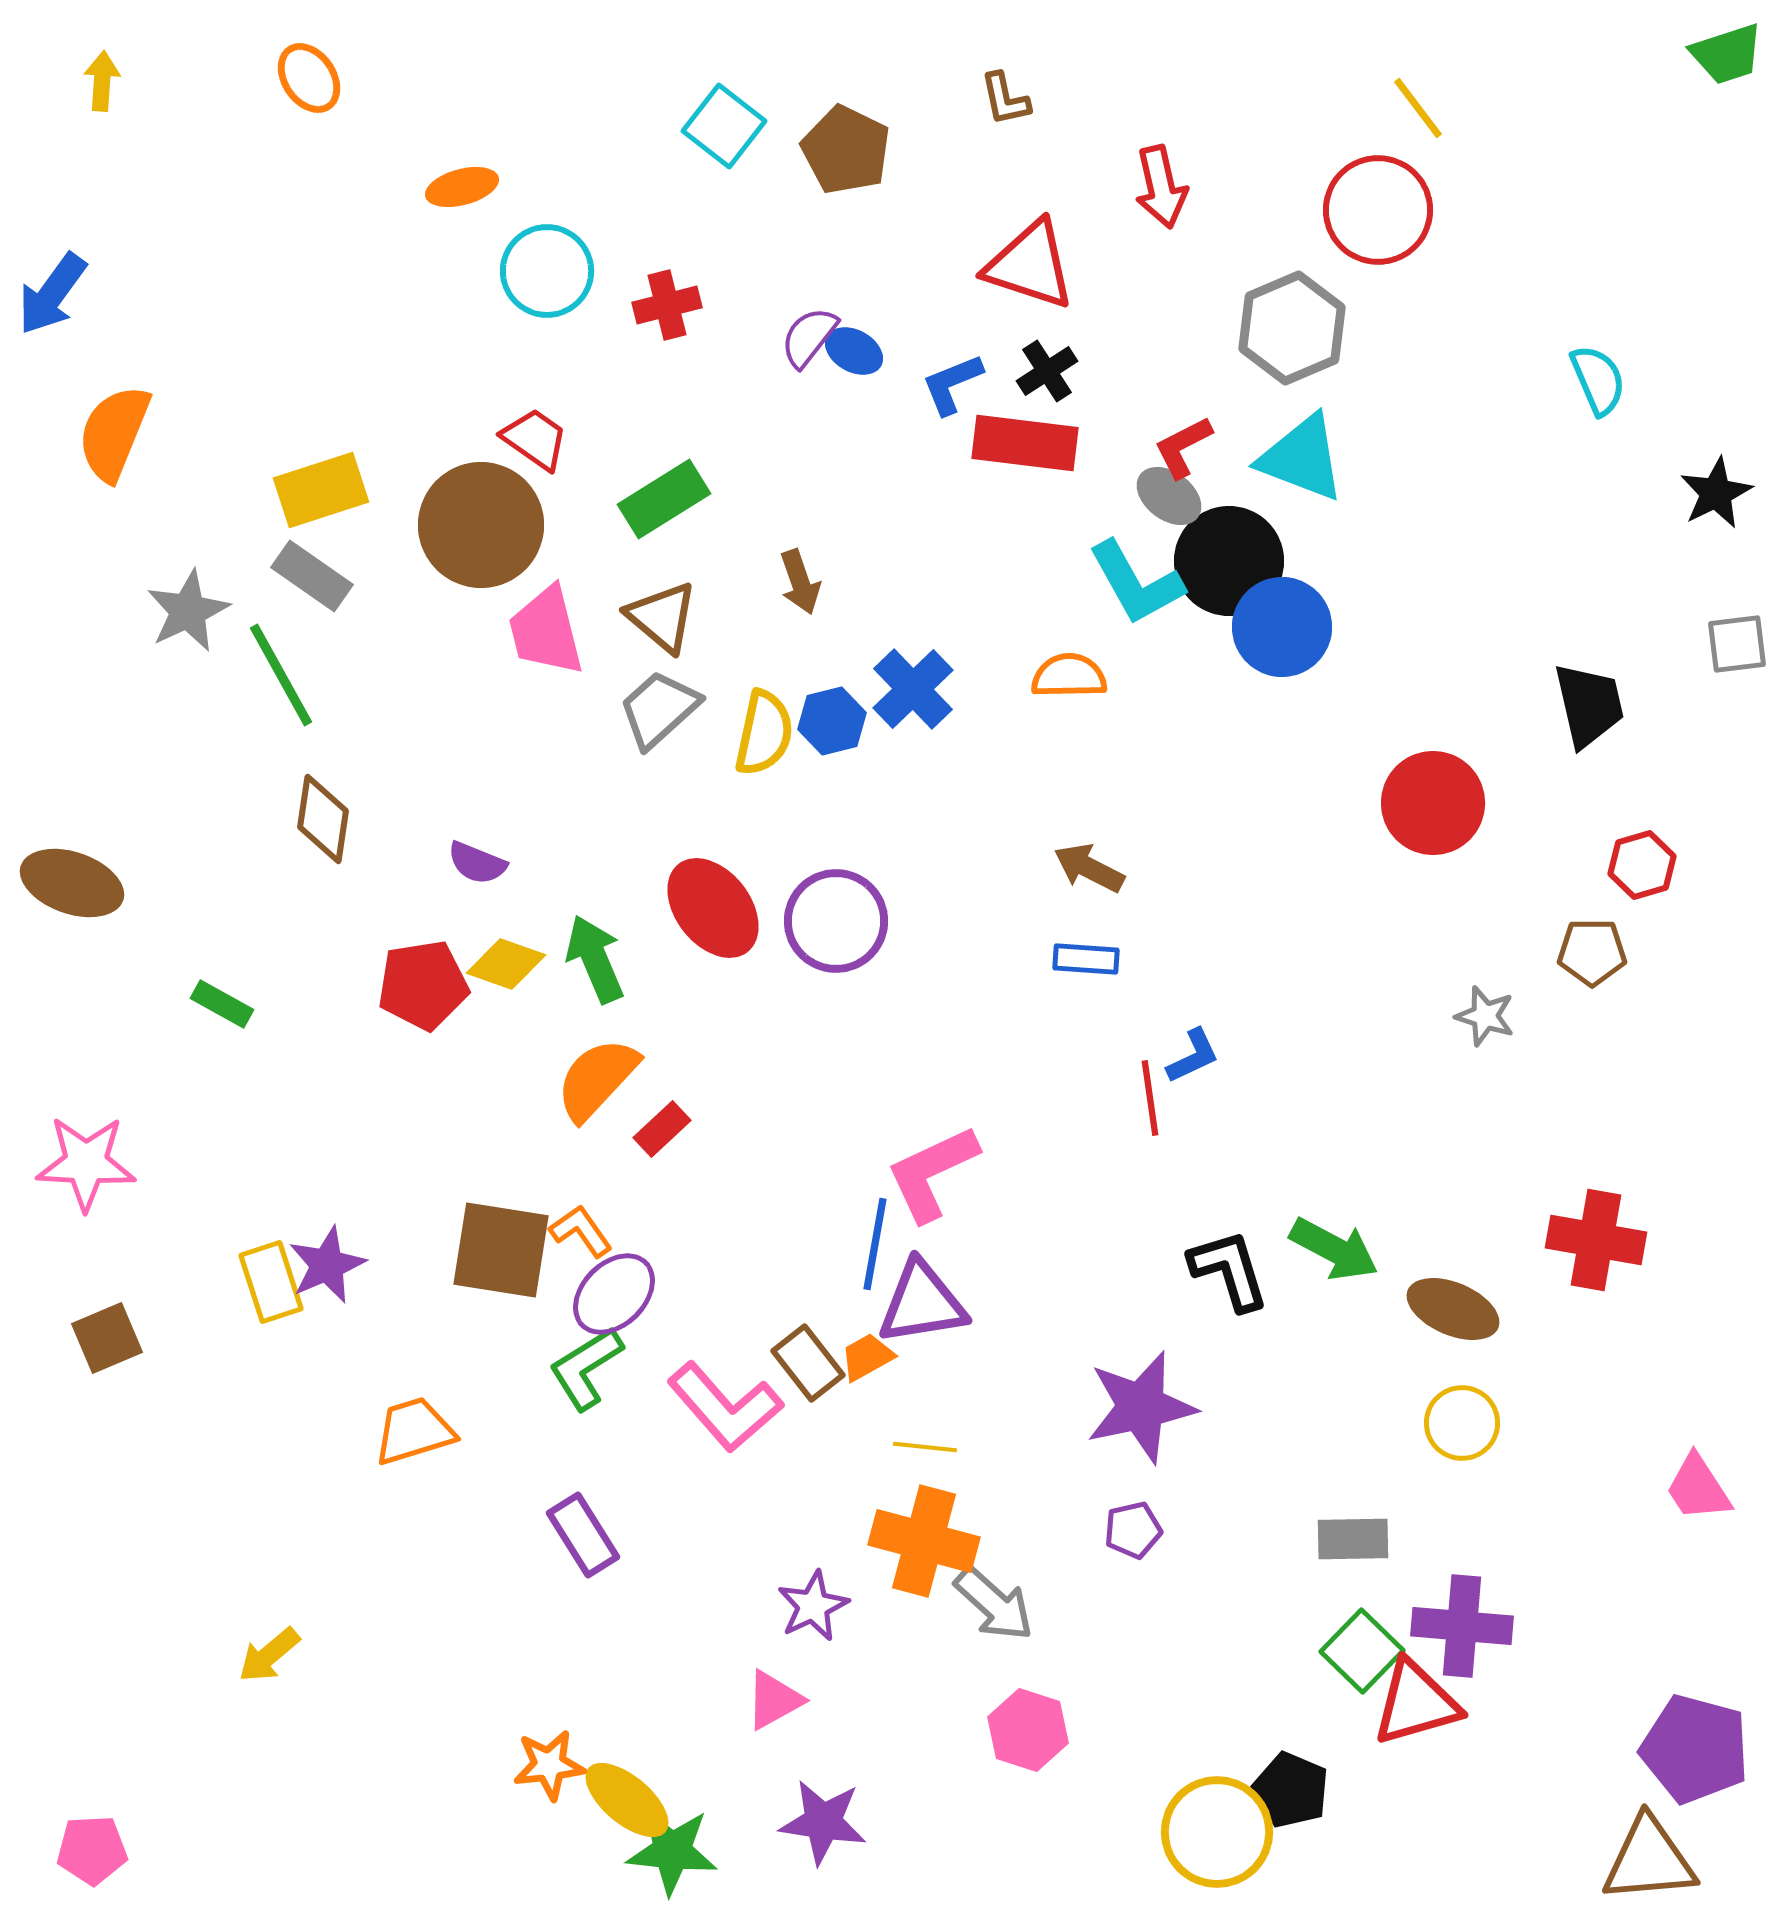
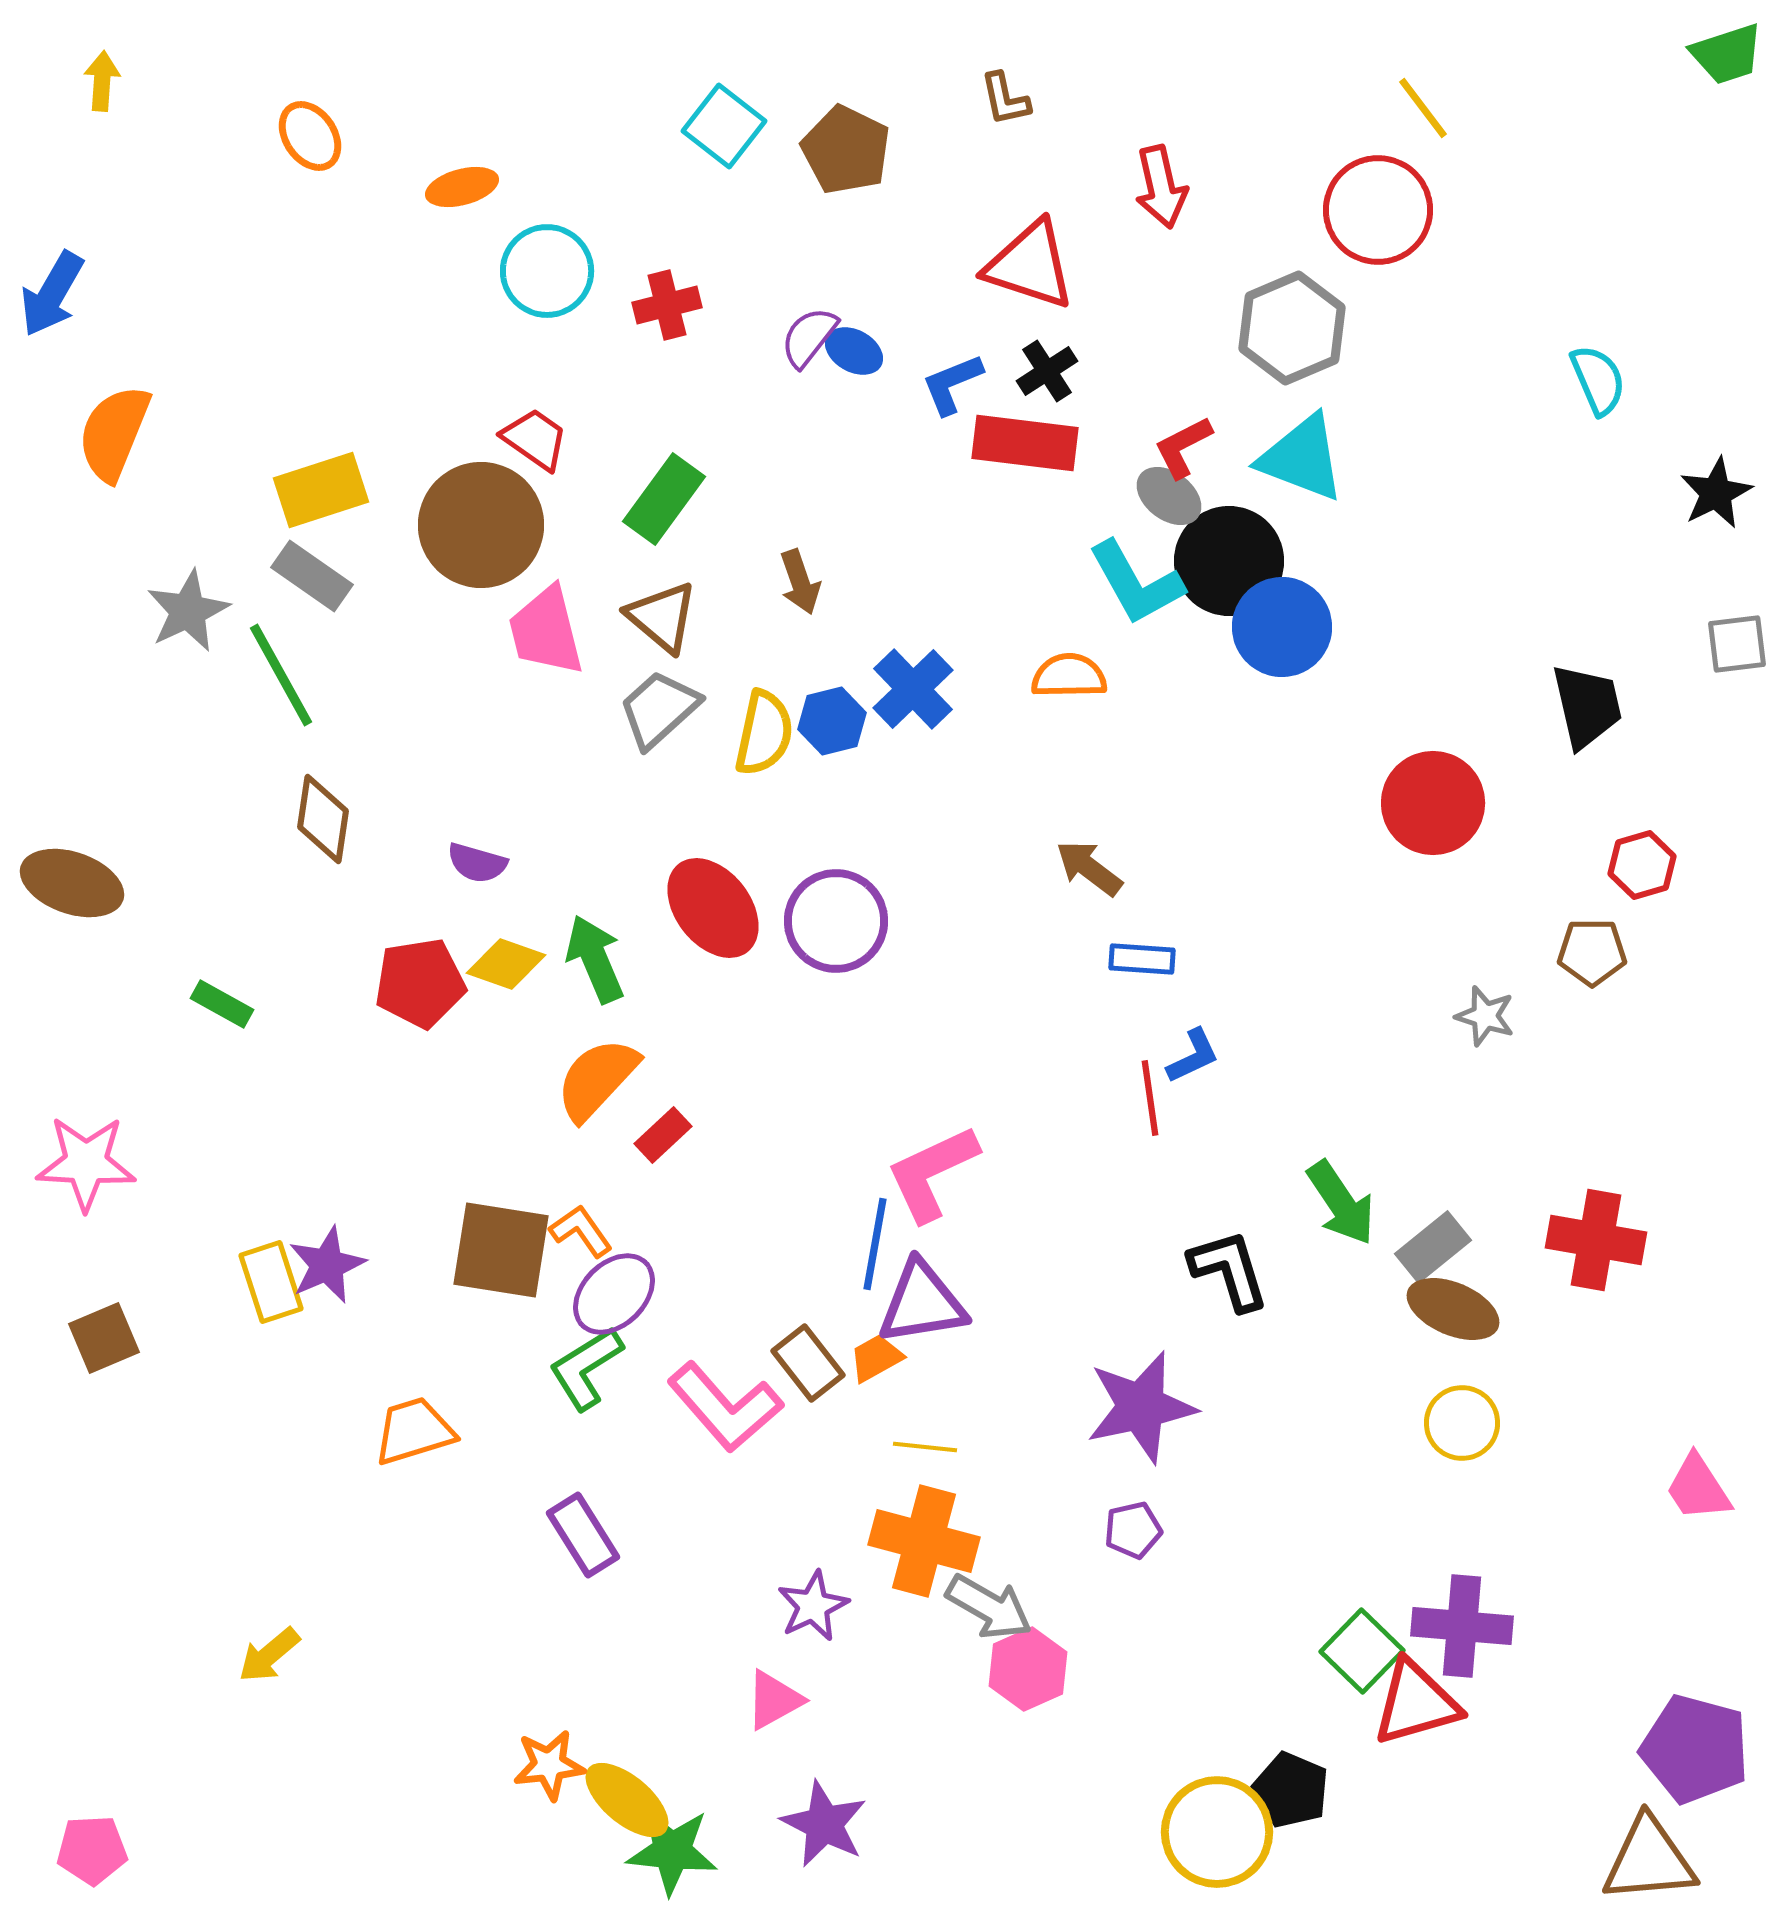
orange ellipse at (309, 78): moved 1 px right, 58 px down
yellow line at (1418, 108): moved 5 px right
blue arrow at (52, 294): rotated 6 degrees counterclockwise
green rectangle at (664, 499): rotated 22 degrees counterclockwise
black trapezoid at (1589, 705): moved 2 px left, 1 px down
purple semicircle at (477, 863): rotated 6 degrees counterclockwise
brown arrow at (1089, 868): rotated 10 degrees clockwise
blue rectangle at (1086, 959): moved 56 px right
red pentagon at (423, 985): moved 3 px left, 2 px up
red rectangle at (662, 1129): moved 1 px right, 6 px down
green arrow at (1334, 1249): moved 7 px right, 46 px up; rotated 28 degrees clockwise
brown square at (107, 1338): moved 3 px left
orange trapezoid at (867, 1357): moved 9 px right, 1 px down
gray rectangle at (1353, 1539): moved 80 px right, 292 px up; rotated 38 degrees counterclockwise
gray arrow at (994, 1604): moved 5 px left, 3 px down; rotated 12 degrees counterclockwise
pink hexagon at (1028, 1730): moved 61 px up; rotated 18 degrees clockwise
purple star at (823, 1822): moved 1 px right, 2 px down; rotated 18 degrees clockwise
